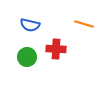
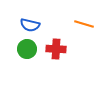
green circle: moved 8 px up
